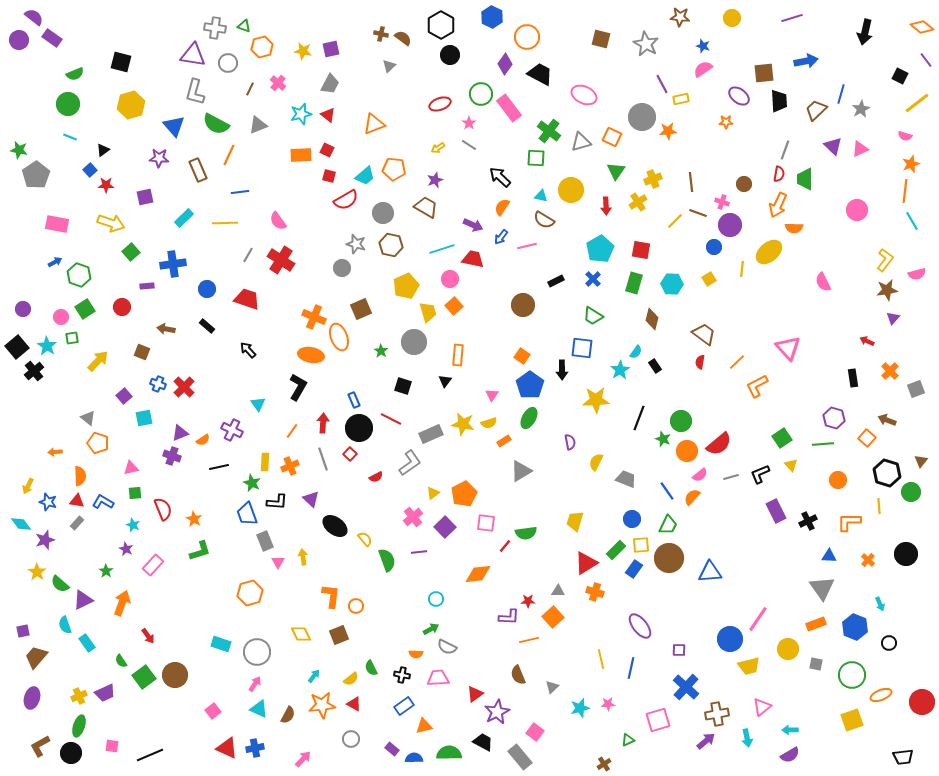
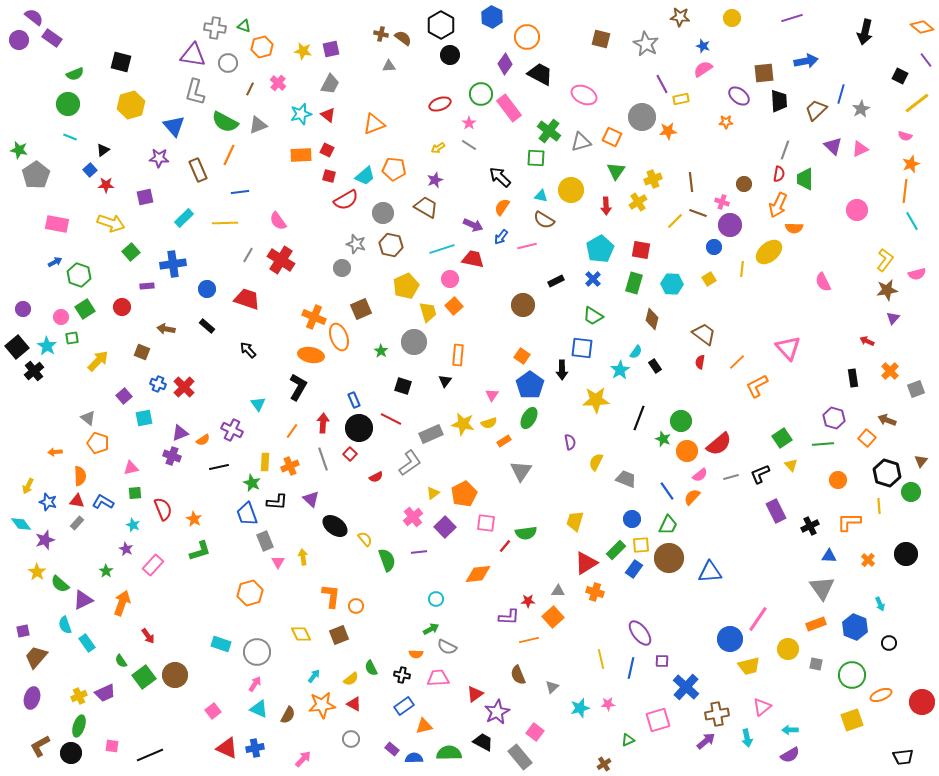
gray triangle at (389, 66): rotated 40 degrees clockwise
green semicircle at (216, 124): moved 9 px right, 2 px up
gray triangle at (521, 471): rotated 25 degrees counterclockwise
black cross at (808, 521): moved 2 px right, 5 px down
purple ellipse at (640, 626): moved 7 px down
purple square at (679, 650): moved 17 px left, 11 px down
